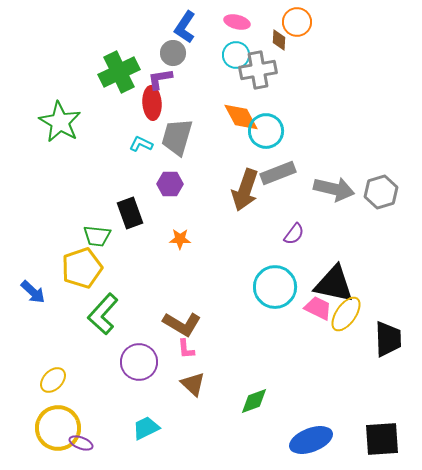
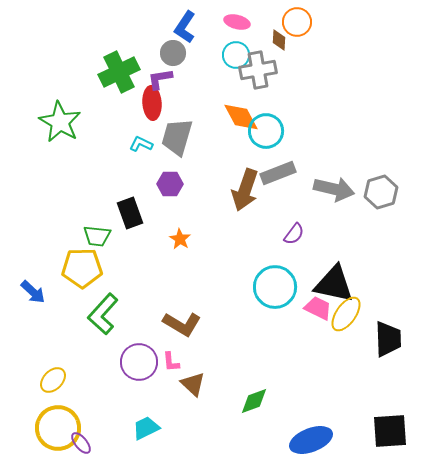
orange star at (180, 239): rotated 30 degrees clockwise
yellow pentagon at (82, 268): rotated 18 degrees clockwise
pink L-shape at (186, 349): moved 15 px left, 13 px down
black square at (382, 439): moved 8 px right, 8 px up
purple ellipse at (81, 443): rotated 30 degrees clockwise
